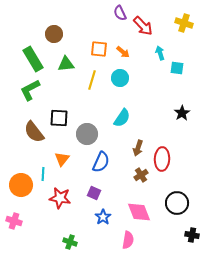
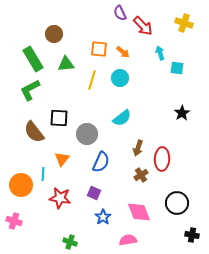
cyan semicircle: rotated 18 degrees clockwise
pink semicircle: rotated 108 degrees counterclockwise
